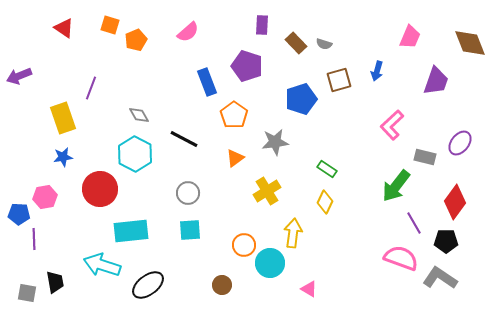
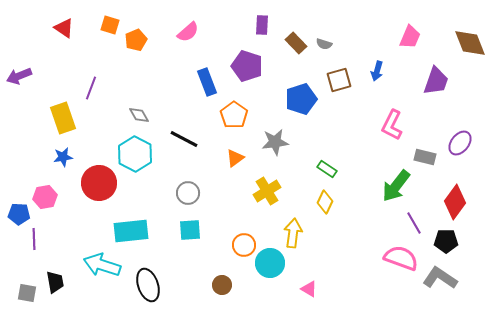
pink L-shape at (392, 125): rotated 20 degrees counterclockwise
red circle at (100, 189): moved 1 px left, 6 px up
black ellipse at (148, 285): rotated 72 degrees counterclockwise
